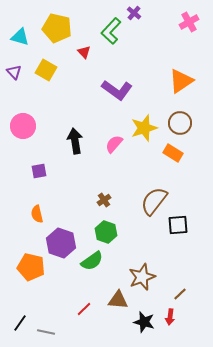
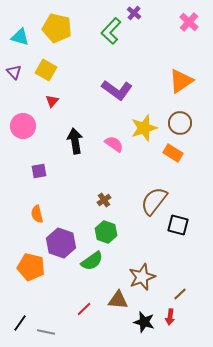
pink cross: rotated 18 degrees counterclockwise
red triangle: moved 32 px left, 49 px down; rotated 24 degrees clockwise
pink semicircle: rotated 84 degrees clockwise
black square: rotated 20 degrees clockwise
